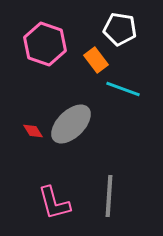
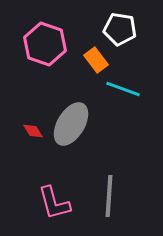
gray ellipse: rotated 15 degrees counterclockwise
